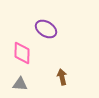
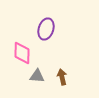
purple ellipse: rotated 75 degrees clockwise
gray triangle: moved 17 px right, 8 px up
